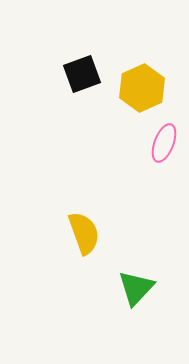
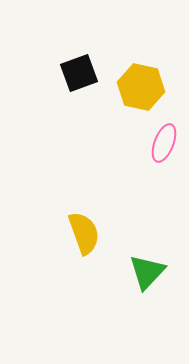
black square: moved 3 px left, 1 px up
yellow hexagon: moved 1 px left, 1 px up; rotated 24 degrees counterclockwise
green triangle: moved 11 px right, 16 px up
